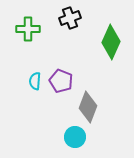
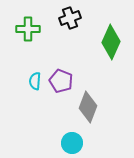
cyan circle: moved 3 px left, 6 px down
